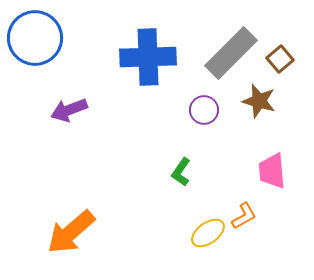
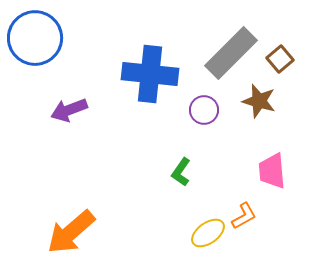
blue cross: moved 2 px right, 17 px down; rotated 8 degrees clockwise
